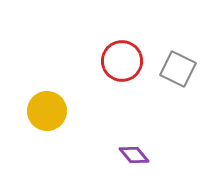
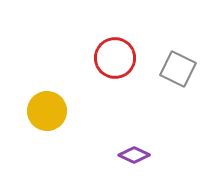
red circle: moved 7 px left, 3 px up
purple diamond: rotated 24 degrees counterclockwise
